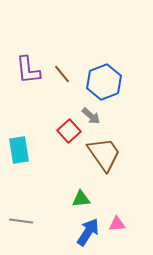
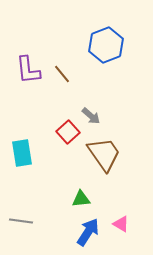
blue hexagon: moved 2 px right, 37 px up
red square: moved 1 px left, 1 px down
cyan rectangle: moved 3 px right, 3 px down
pink triangle: moved 4 px right; rotated 36 degrees clockwise
